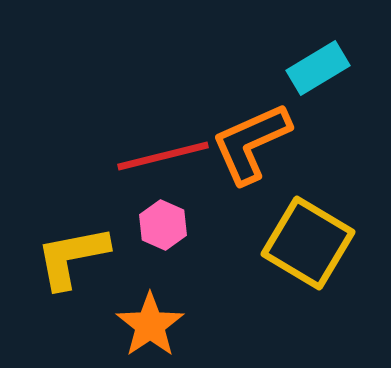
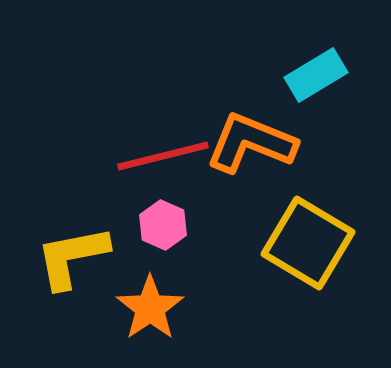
cyan rectangle: moved 2 px left, 7 px down
orange L-shape: rotated 46 degrees clockwise
orange star: moved 17 px up
